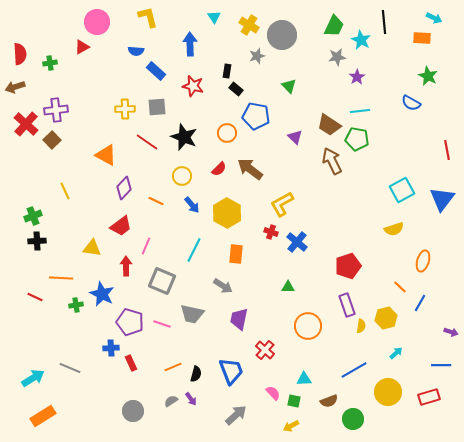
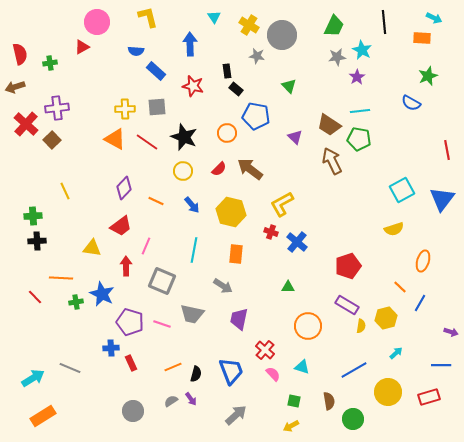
cyan star at (361, 40): moved 1 px right, 10 px down
red semicircle at (20, 54): rotated 10 degrees counterclockwise
gray star at (257, 56): rotated 28 degrees clockwise
black rectangle at (227, 71): rotated 16 degrees counterclockwise
green star at (428, 76): rotated 24 degrees clockwise
purple cross at (56, 110): moved 1 px right, 2 px up
green pentagon at (357, 139): moved 2 px right
orange triangle at (106, 155): moved 9 px right, 16 px up
yellow circle at (182, 176): moved 1 px right, 5 px up
yellow hexagon at (227, 213): moved 4 px right, 1 px up; rotated 16 degrees counterclockwise
green cross at (33, 216): rotated 18 degrees clockwise
cyan line at (194, 250): rotated 15 degrees counterclockwise
red line at (35, 297): rotated 21 degrees clockwise
green cross at (76, 305): moved 3 px up
purple rectangle at (347, 305): rotated 40 degrees counterclockwise
cyan triangle at (304, 379): moved 2 px left, 12 px up; rotated 21 degrees clockwise
pink semicircle at (273, 393): moved 19 px up
brown semicircle at (329, 401): rotated 78 degrees counterclockwise
